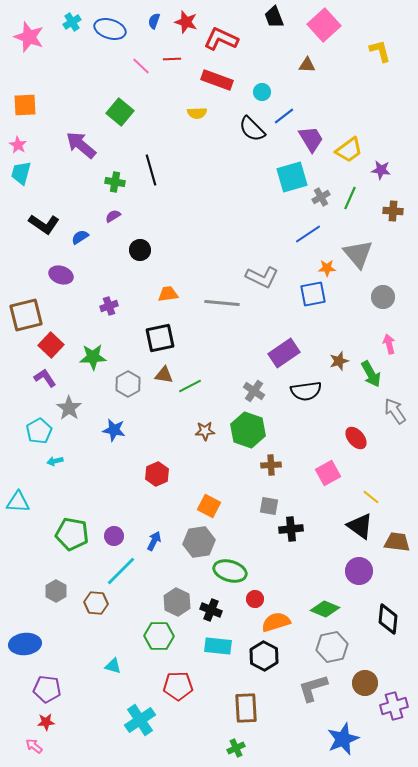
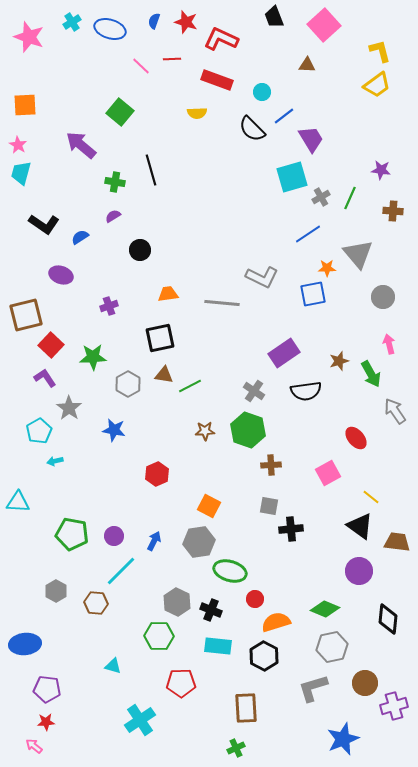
yellow trapezoid at (349, 150): moved 28 px right, 65 px up
red pentagon at (178, 686): moved 3 px right, 3 px up
